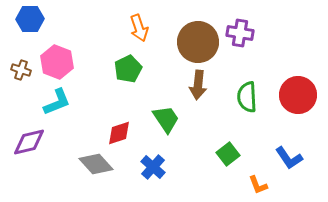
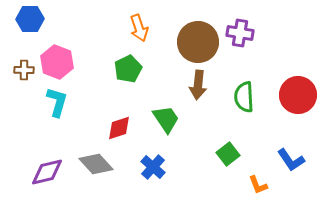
brown cross: moved 3 px right; rotated 18 degrees counterclockwise
green semicircle: moved 3 px left
cyan L-shape: rotated 52 degrees counterclockwise
red diamond: moved 5 px up
purple diamond: moved 18 px right, 30 px down
blue L-shape: moved 2 px right, 2 px down
